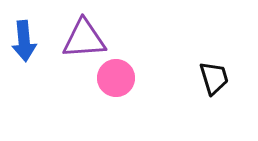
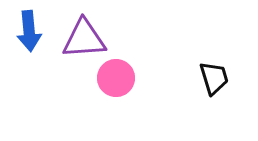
blue arrow: moved 5 px right, 10 px up
